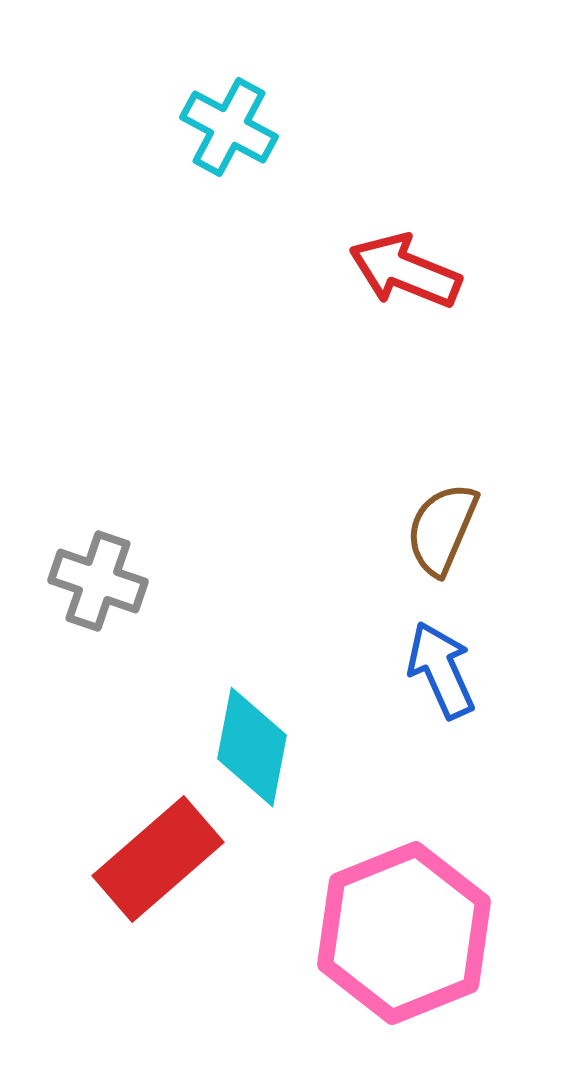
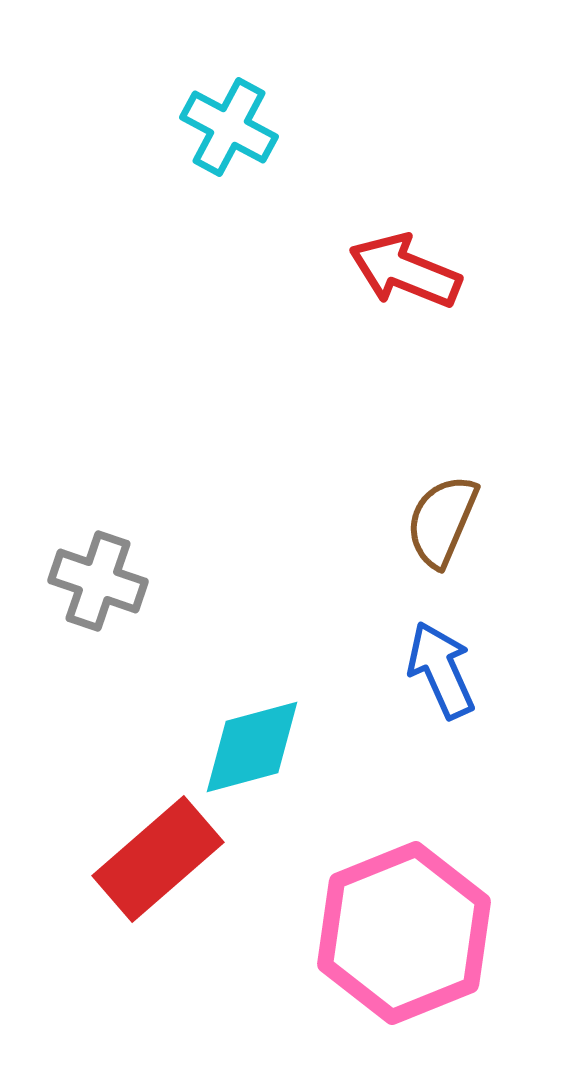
brown semicircle: moved 8 px up
cyan diamond: rotated 64 degrees clockwise
